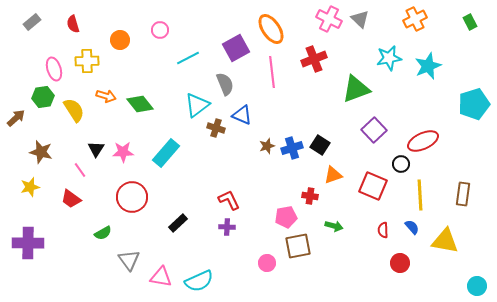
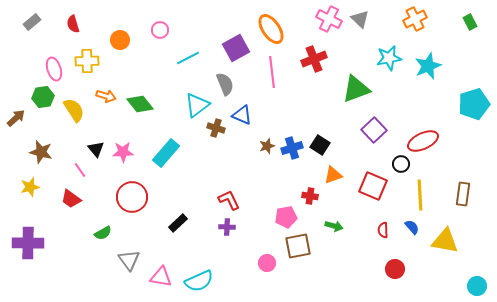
black triangle at (96, 149): rotated 12 degrees counterclockwise
red circle at (400, 263): moved 5 px left, 6 px down
